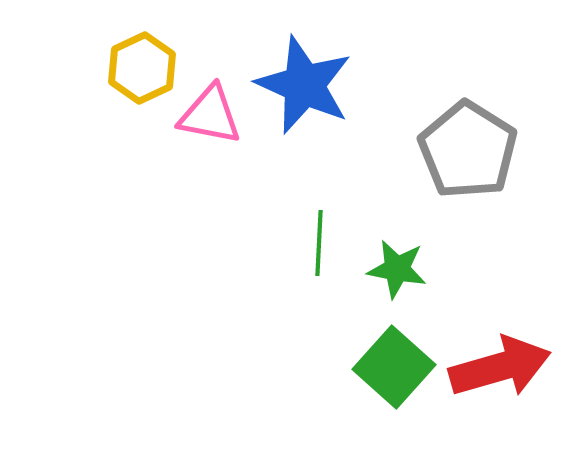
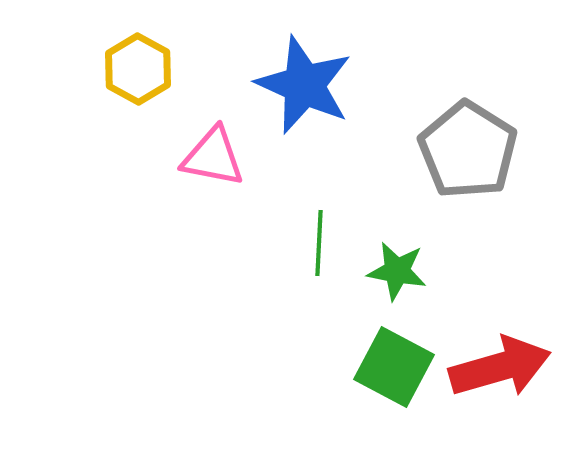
yellow hexagon: moved 4 px left, 1 px down; rotated 6 degrees counterclockwise
pink triangle: moved 3 px right, 42 px down
green star: moved 2 px down
green square: rotated 14 degrees counterclockwise
